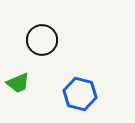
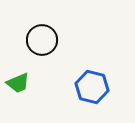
blue hexagon: moved 12 px right, 7 px up
